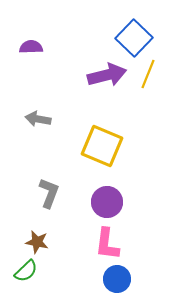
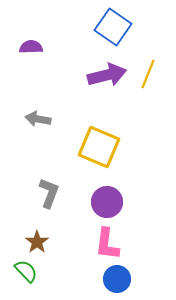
blue square: moved 21 px left, 11 px up; rotated 9 degrees counterclockwise
yellow square: moved 3 px left, 1 px down
brown star: rotated 25 degrees clockwise
green semicircle: rotated 90 degrees counterclockwise
